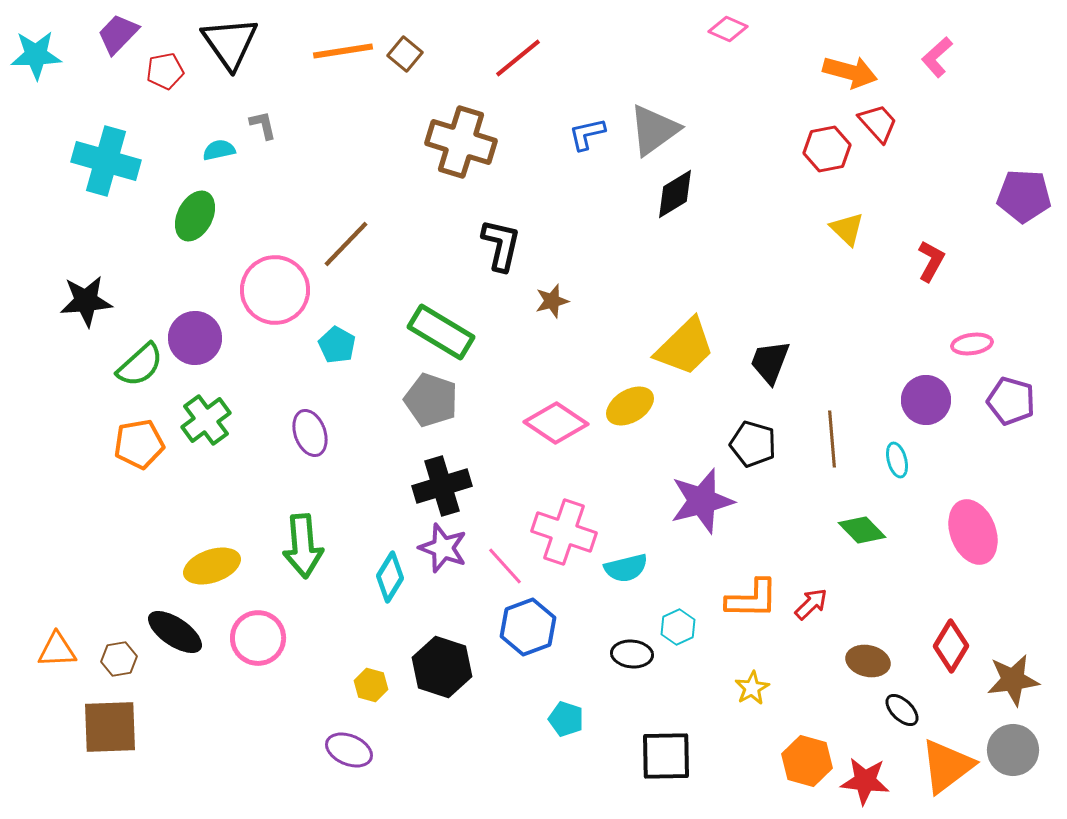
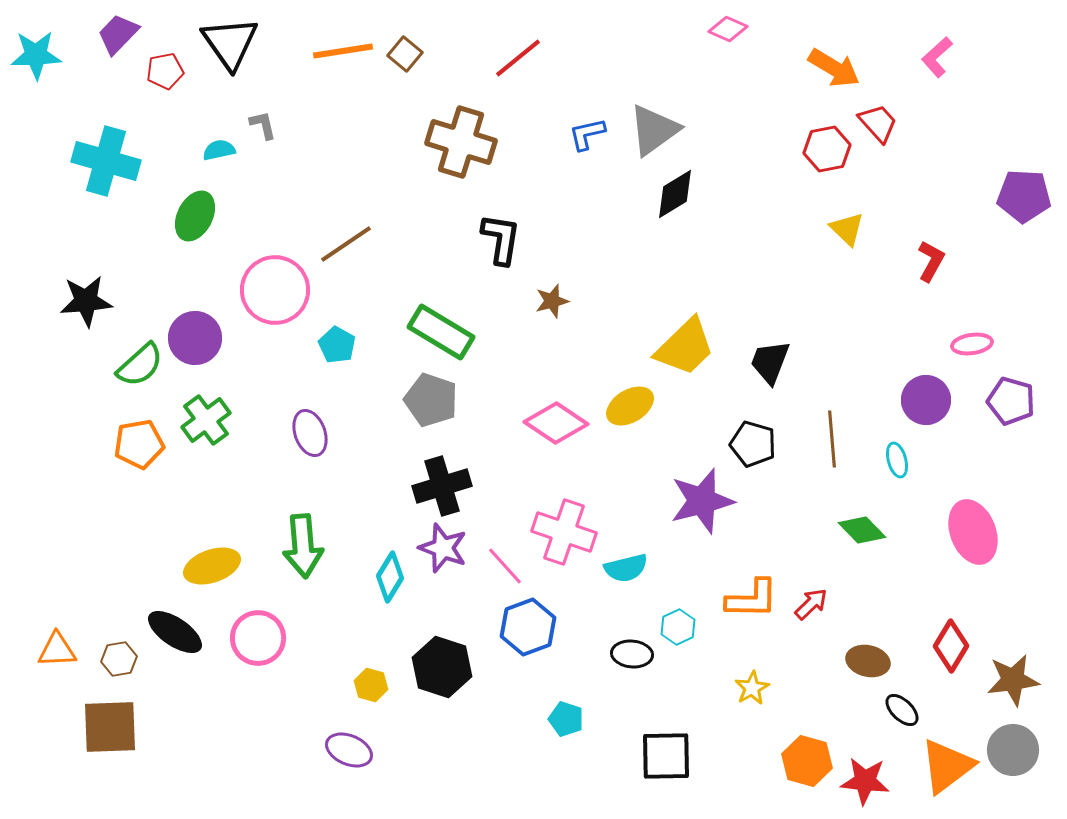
orange arrow at (850, 72): moved 16 px left, 4 px up; rotated 16 degrees clockwise
brown line at (346, 244): rotated 12 degrees clockwise
black L-shape at (501, 245): moved 6 px up; rotated 4 degrees counterclockwise
